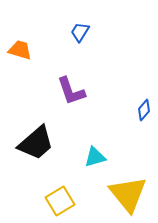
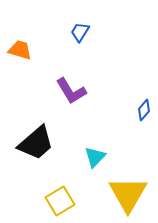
purple L-shape: rotated 12 degrees counterclockwise
cyan triangle: rotated 30 degrees counterclockwise
yellow triangle: rotated 9 degrees clockwise
